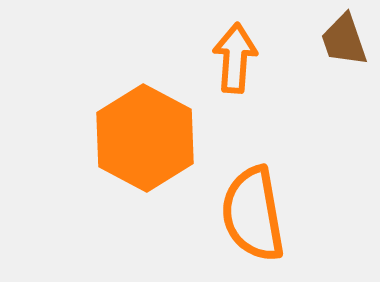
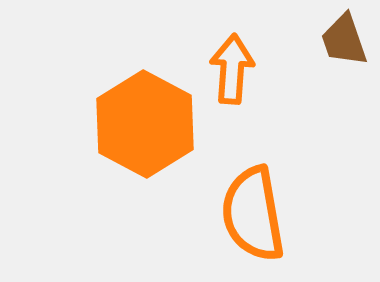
orange arrow: moved 3 px left, 11 px down
orange hexagon: moved 14 px up
